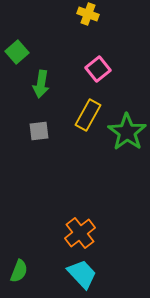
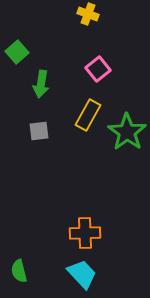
orange cross: moved 5 px right; rotated 36 degrees clockwise
green semicircle: rotated 145 degrees clockwise
